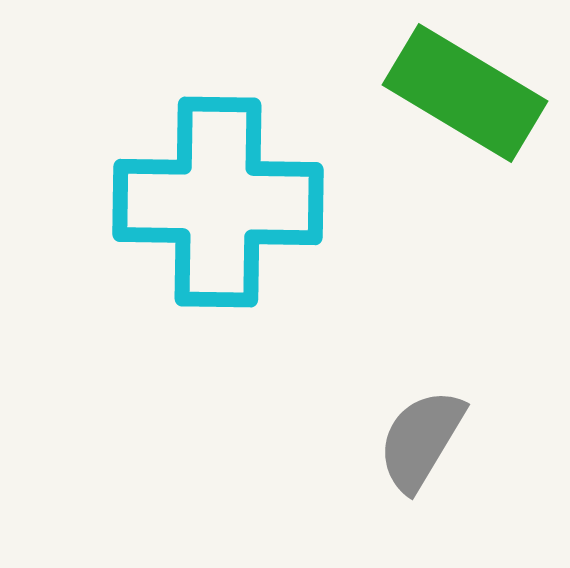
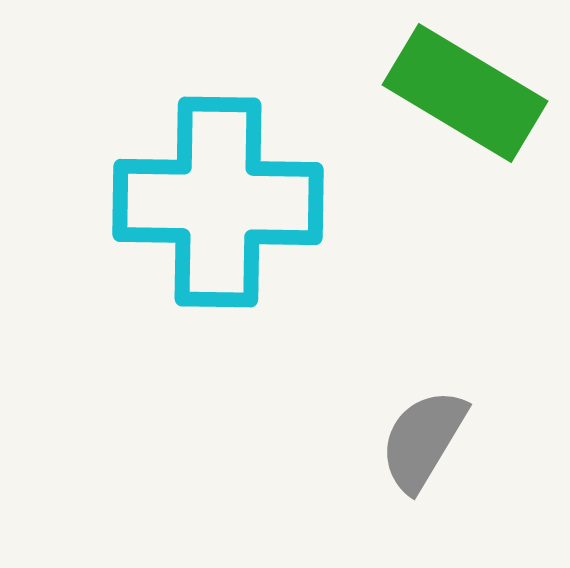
gray semicircle: moved 2 px right
